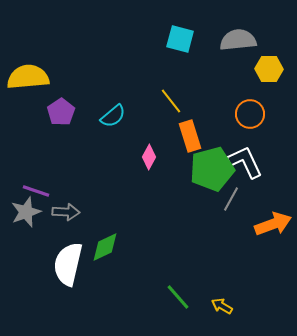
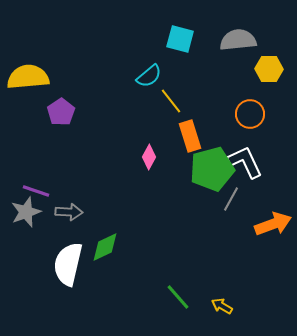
cyan semicircle: moved 36 px right, 40 px up
gray arrow: moved 3 px right
